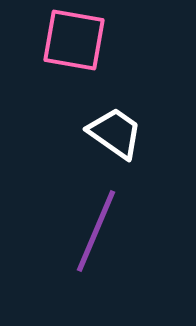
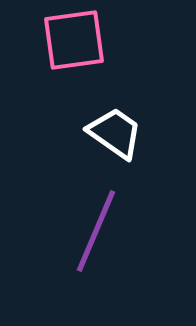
pink square: rotated 18 degrees counterclockwise
